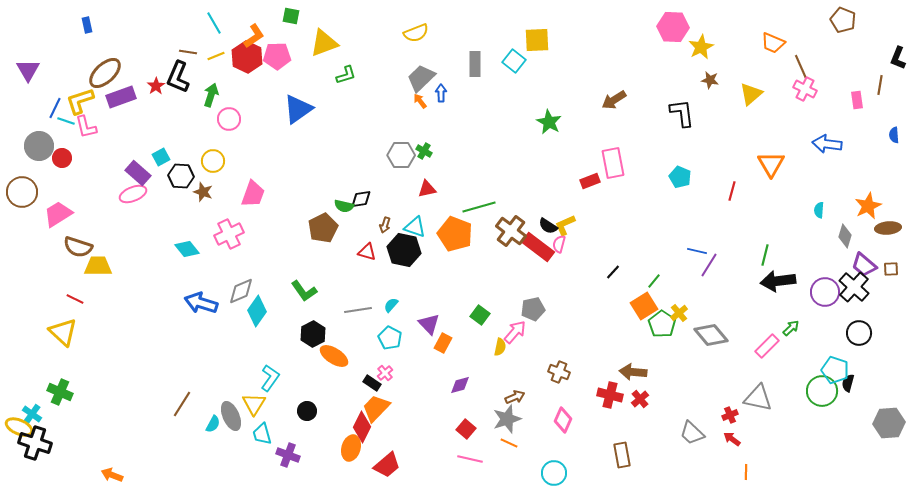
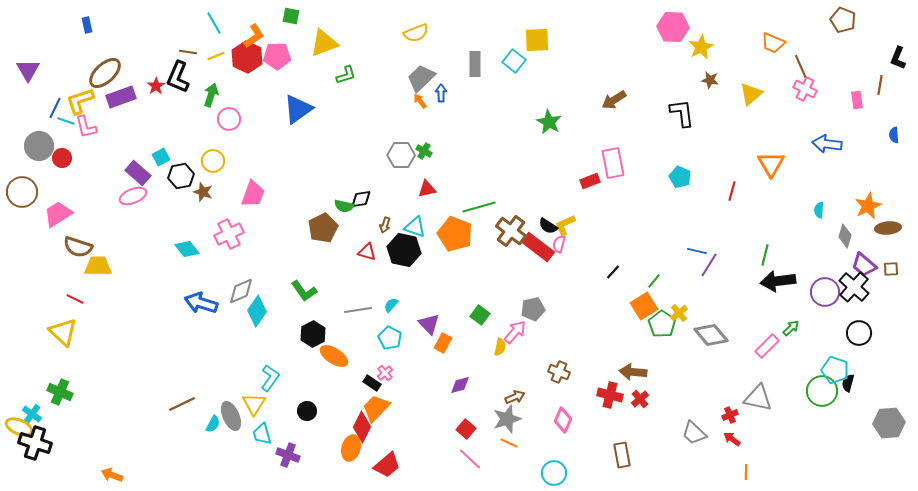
black hexagon at (181, 176): rotated 15 degrees counterclockwise
pink ellipse at (133, 194): moved 2 px down
brown line at (182, 404): rotated 32 degrees clockwise
gray trapezoid at (692, 433): moved 2 px right
pink line at (470, 459): rotated 30 degrees clockwise
